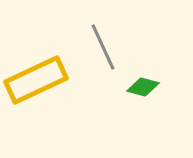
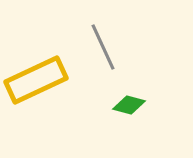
green diamond: moved 14 px left, 18 px down
